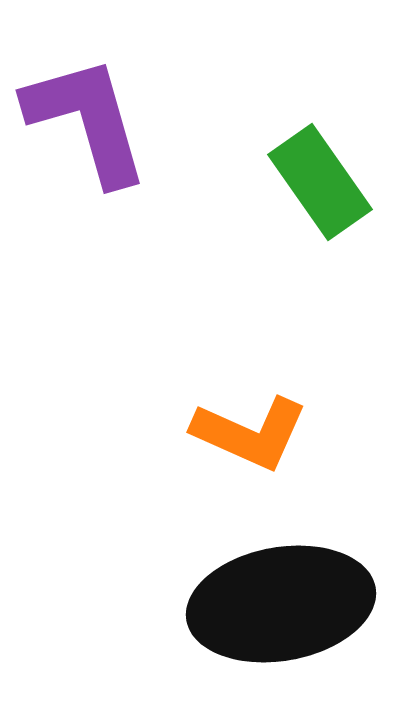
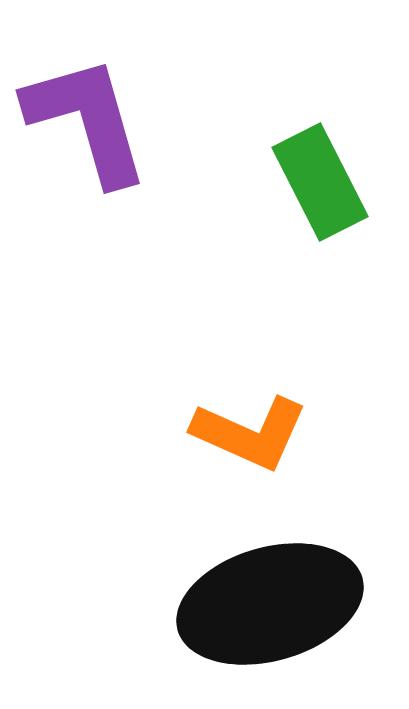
green rectangle: rotated 8 degrees clockwise
black ellipse: moved 11 px left; rotated 6 degrees counterclockwise
